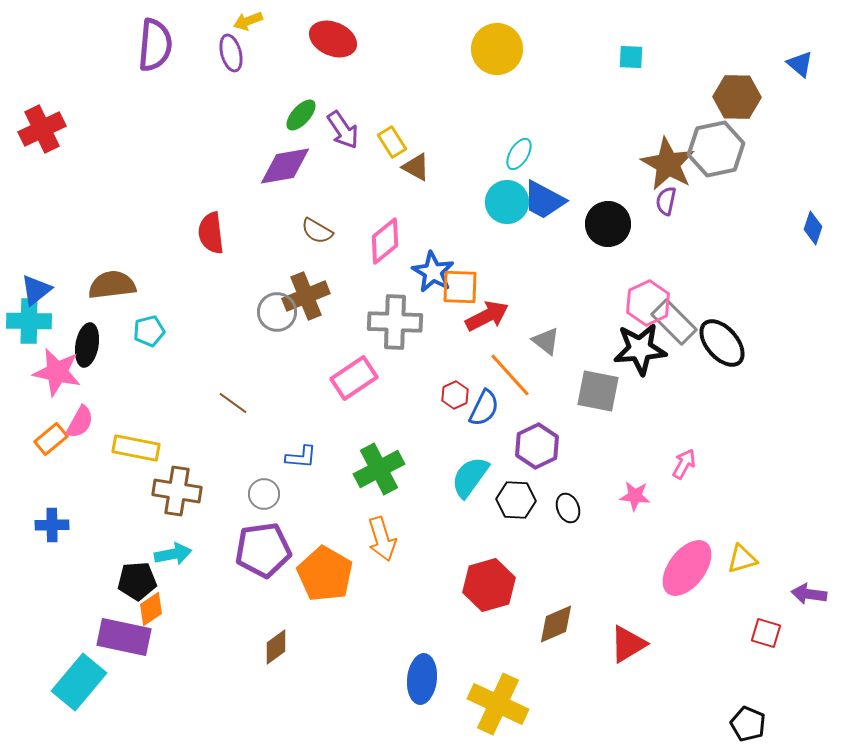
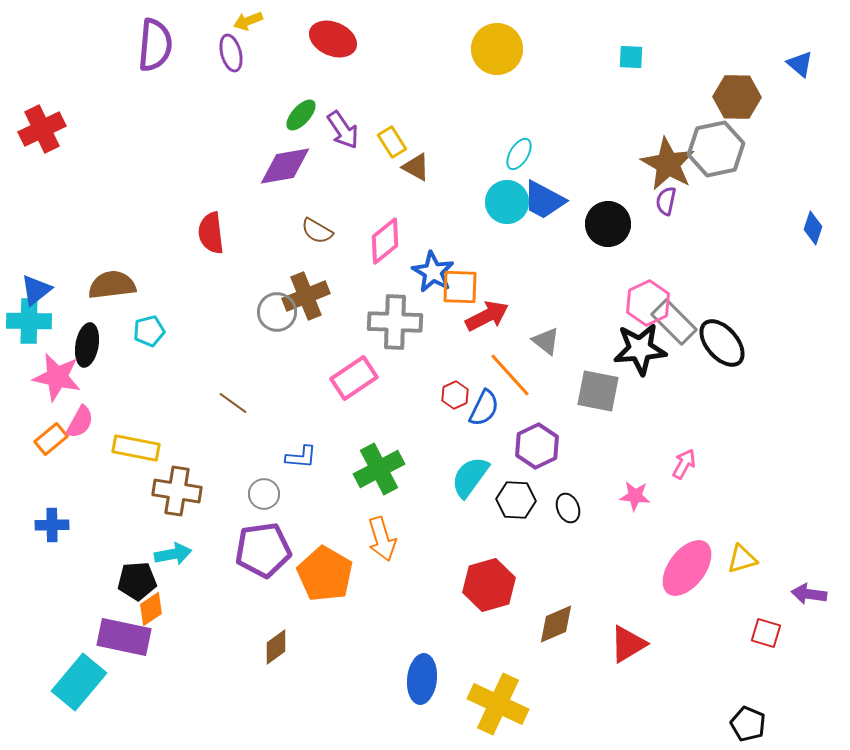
pink star at (57, 372): moved 5 px down
